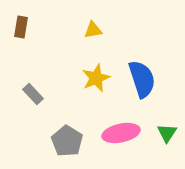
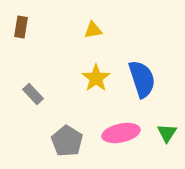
yellow star: rotated 12 degrees counterclockwise
